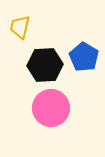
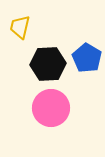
blue pentagon: moved 3 px right, 1 px down
black hexagon: moved 3 px right, 1 px up
